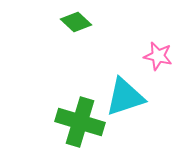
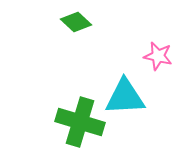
cyan triangle: rotated 15 degrees clockwise
